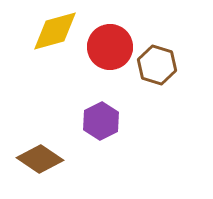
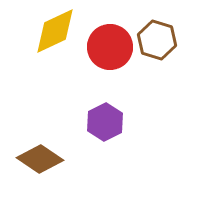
yellow diamond: rotated 9 degrees counterclockwise
brown hexagon: moved 25 px up
purple hexagon: moved 4 px right, 1 px down
